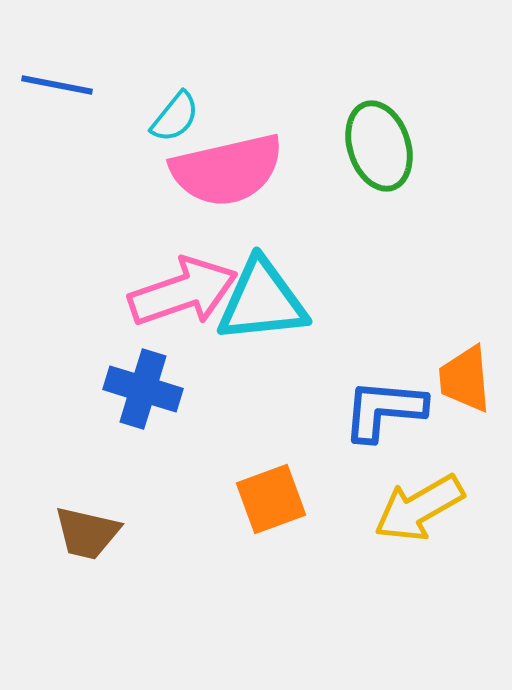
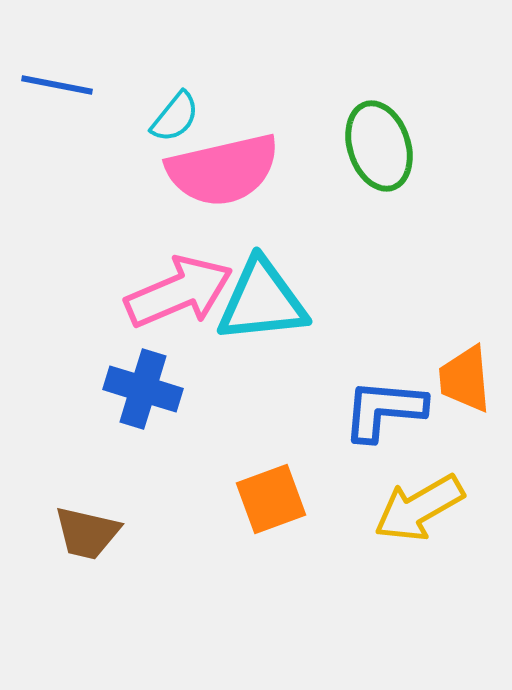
pink semicircle: moved 4 px left
pink arrow: moved 4 px left; rotated 4 degrees counterclockwise
